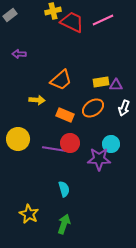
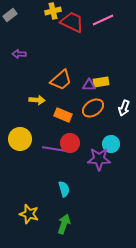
purple triangle: moved 27 px left
orange rectangle: moved 2 px left
yellow circle: moved 2 px right
yellow star: rotated 12 degrees counterclockwise
